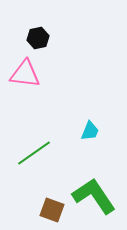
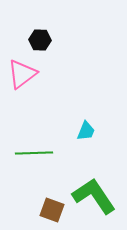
black hexagon: moved 2 px right, 2 px down; rotated 15 degrees clockwise
pink triangle: moved 3 px left; rotated 44 degrees counterclockwise
cyan trapezoid: moved 4 px left
green line: rotated 33 degrees clockwise
